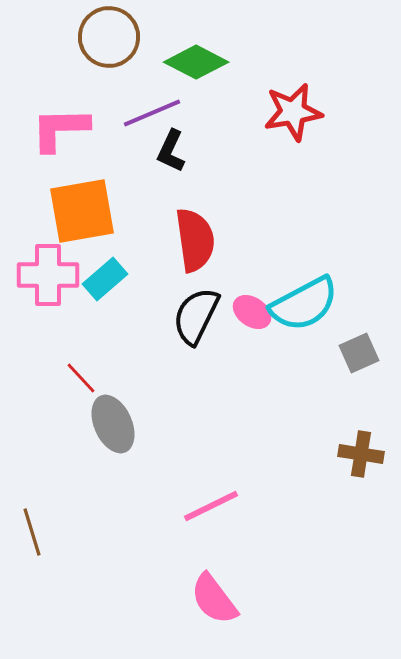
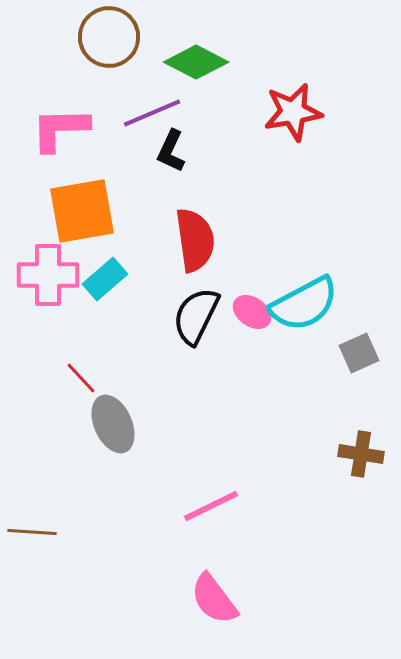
brown line: rotated 69 degrees counterclockwise
